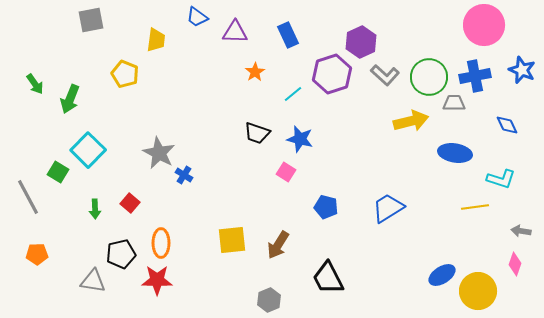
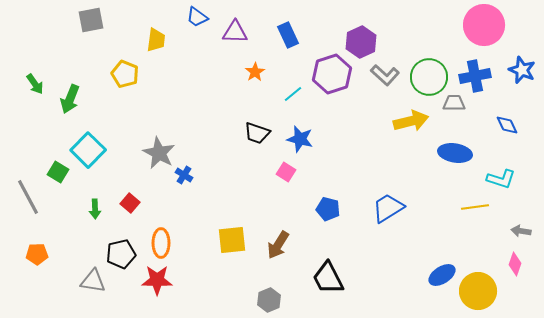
blue pentagon at (326, 207): moved 2 px right, 2 px down
